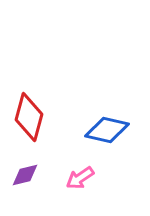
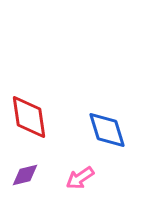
red diamond: rotated 24 degrees counterclockwise
blue diamond: rotated 60 degrees clockwise
